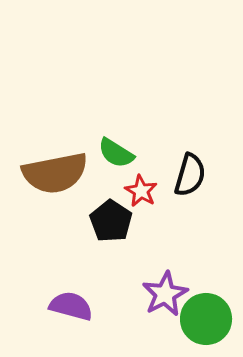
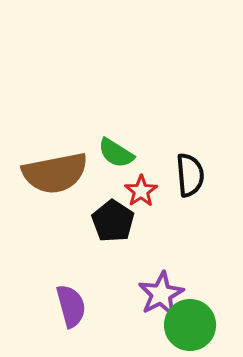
black semicircle: rotated 21 degrees counterclockwise
red star: rotated 8 degrees clockwise
black pentagon: moved 2 px right
purple star: moved 4 px left
purple semicircle: rotated 60 degrees clockwise
green circle: moved 16 px left, 6 px down
